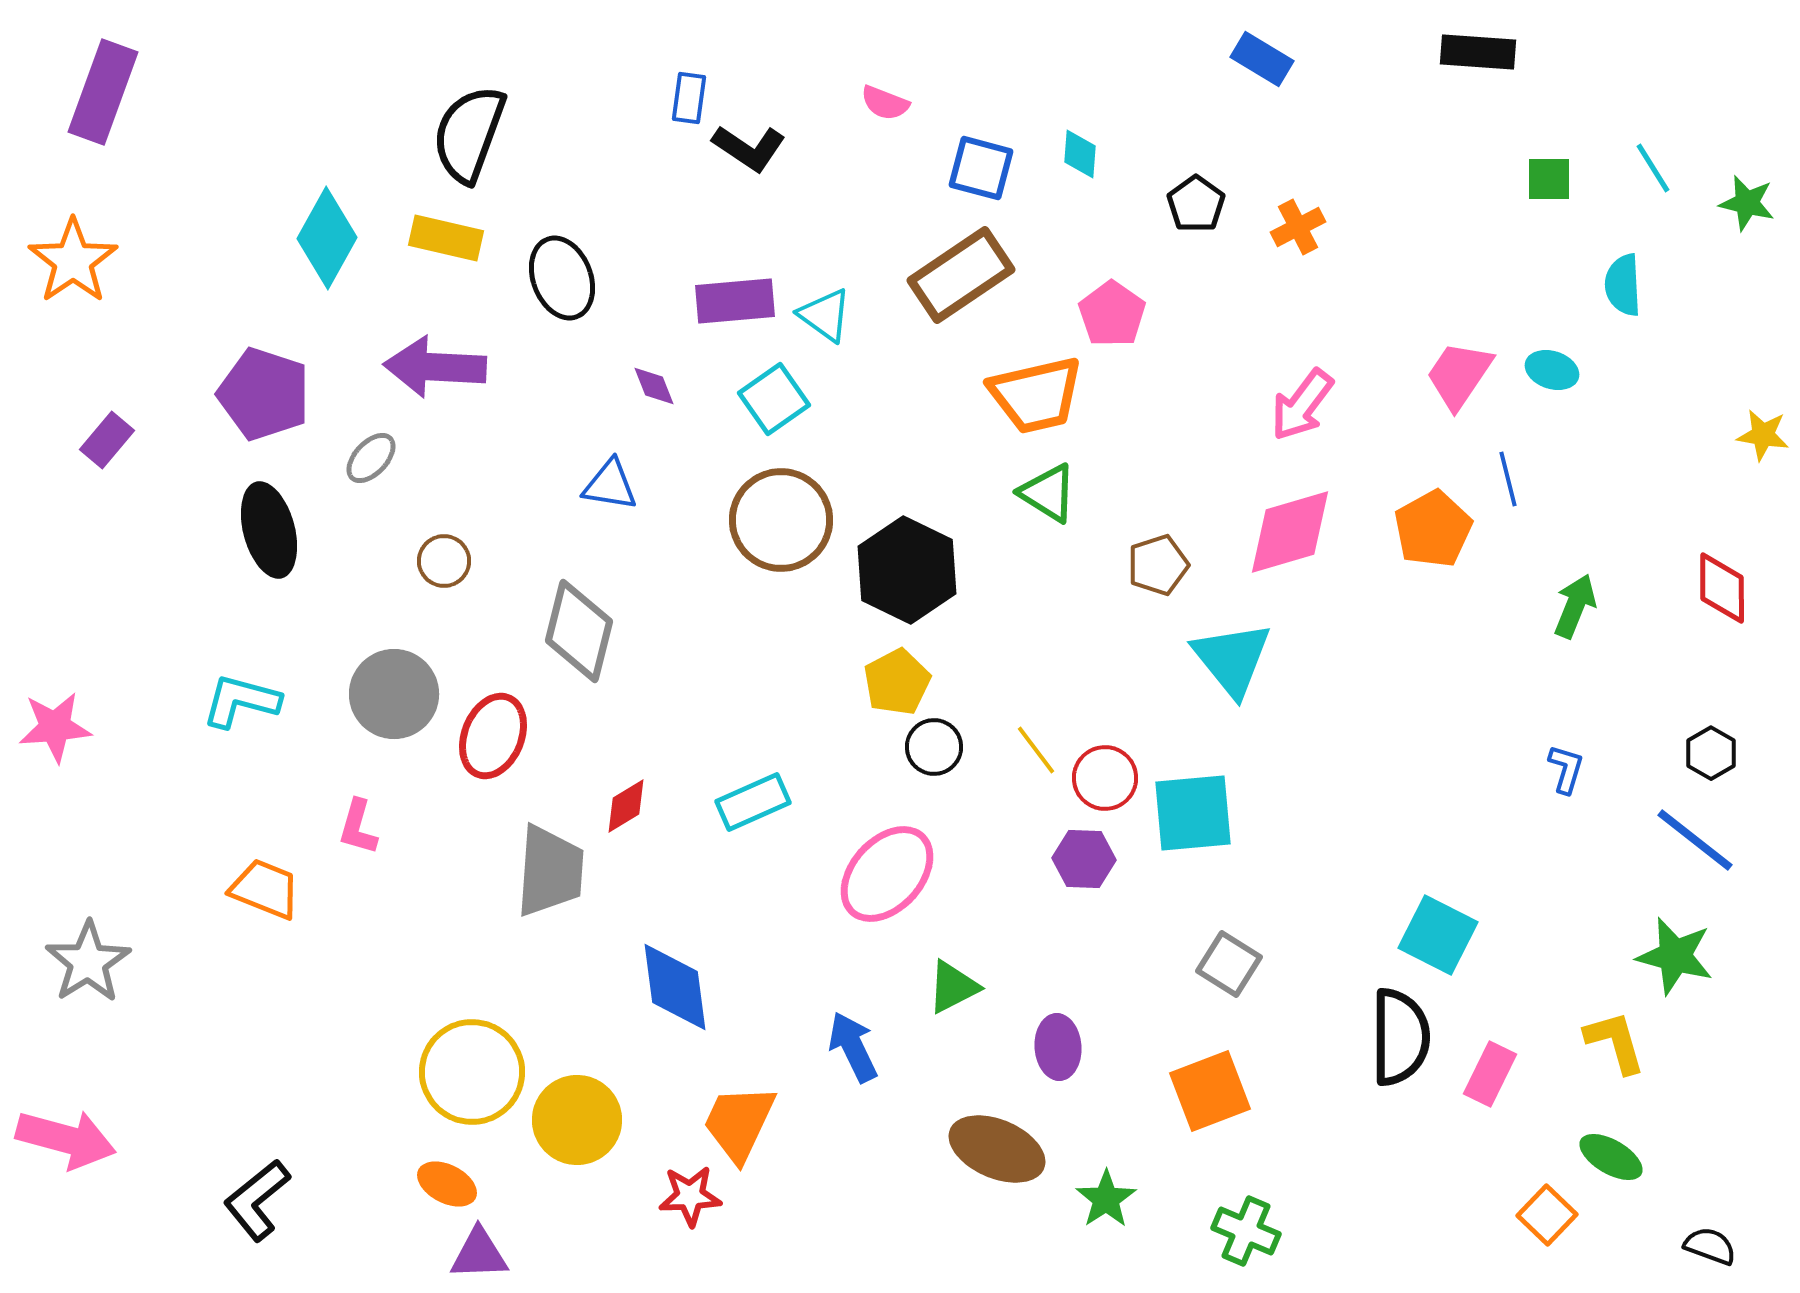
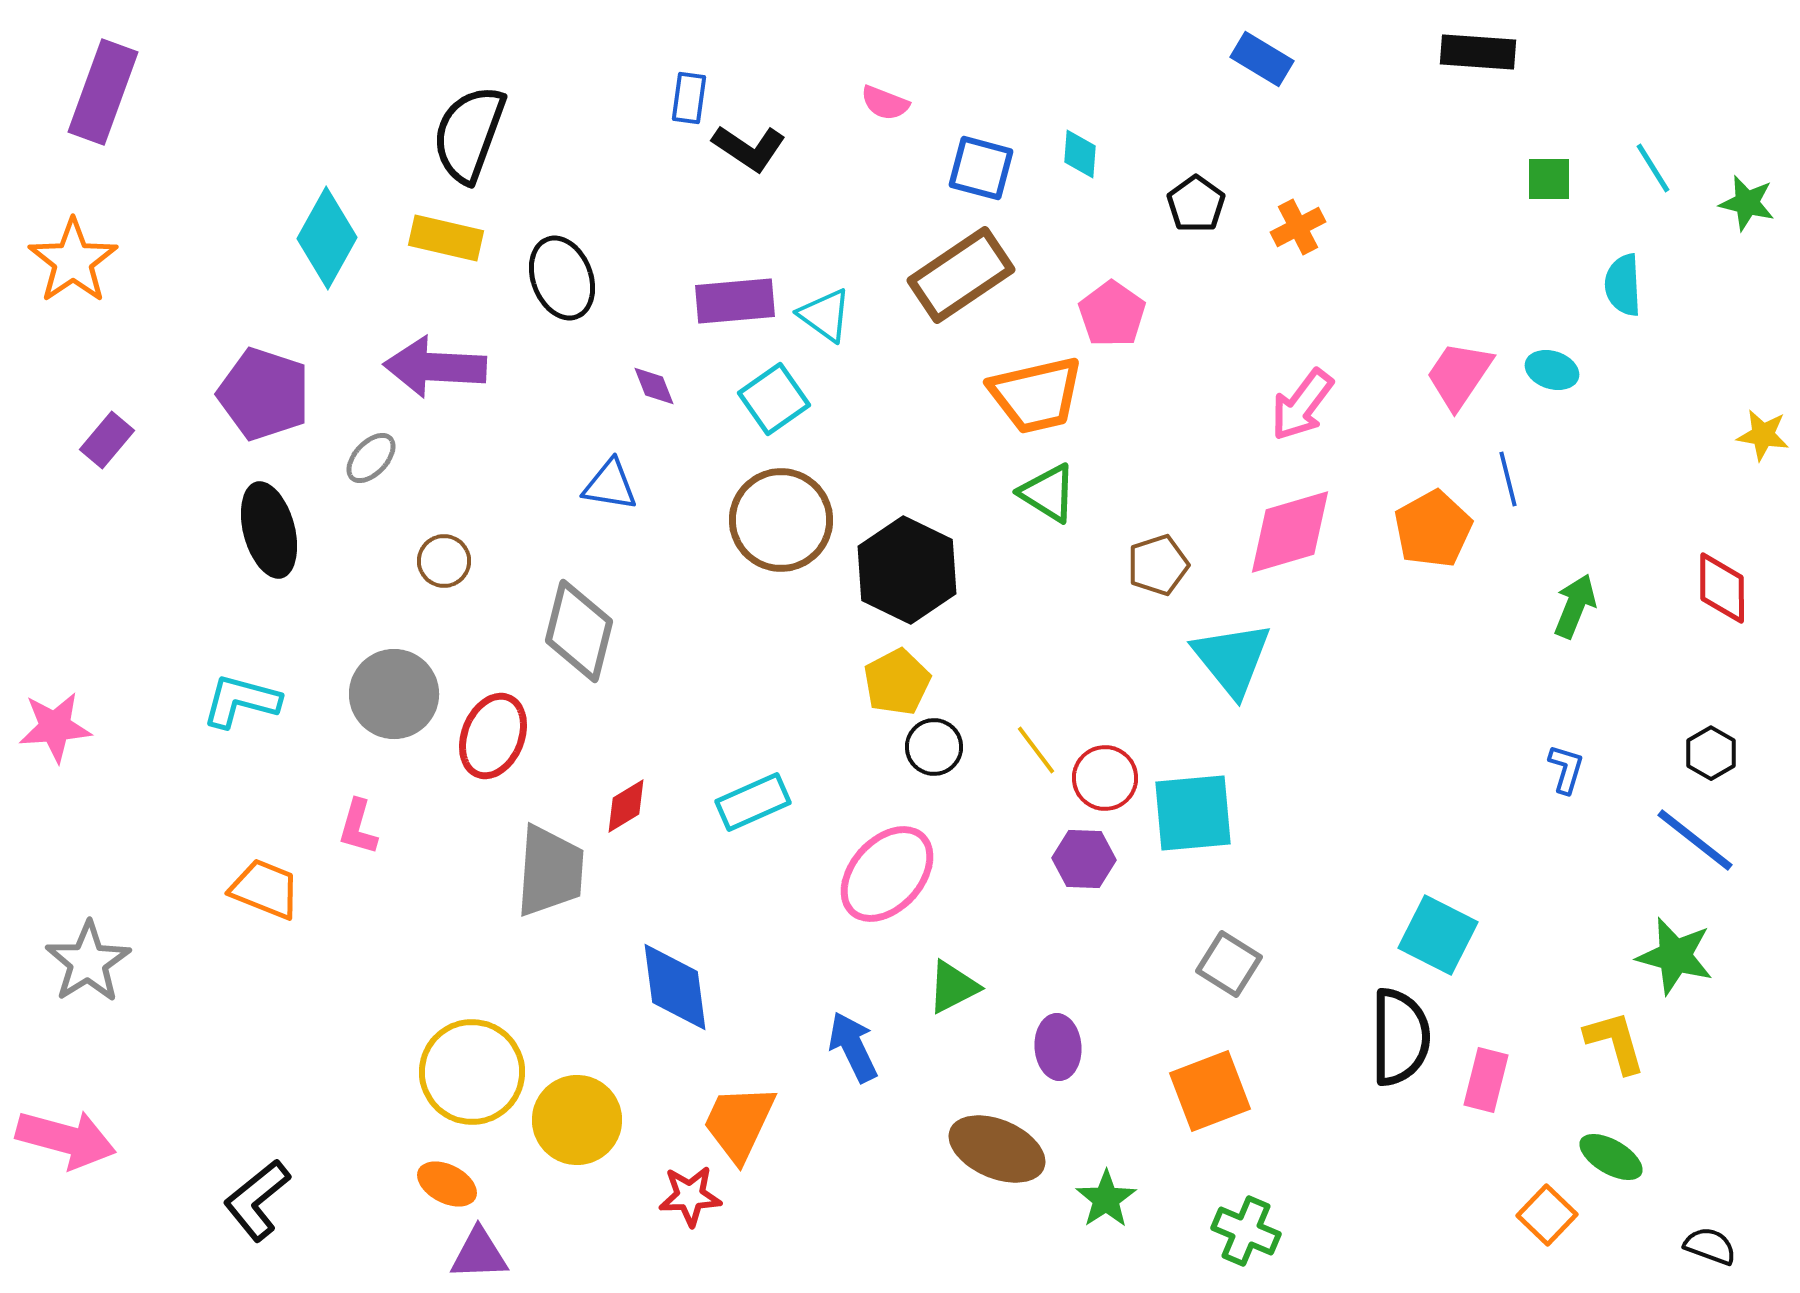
pink rectangle at (1490, 1074): moved 4 px left, 6 px down; rotated 12 degrees counterclockwise
